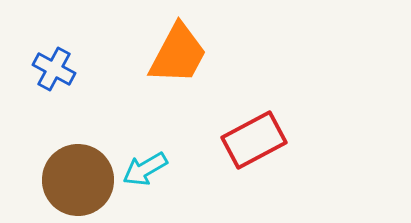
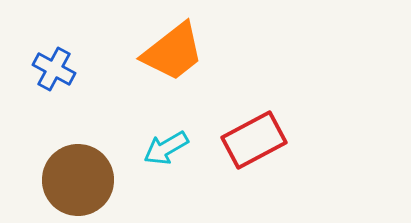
orange trapezoid: moved 5 px left, 2 px up; rotated 24 degrees clockwise
cyan arrow: moved 21 px right, 21 px up
